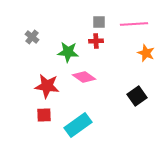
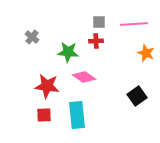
cyan rectangle: moved 1 px left, 10 px up; rotated 60 degrees counterclockwise
